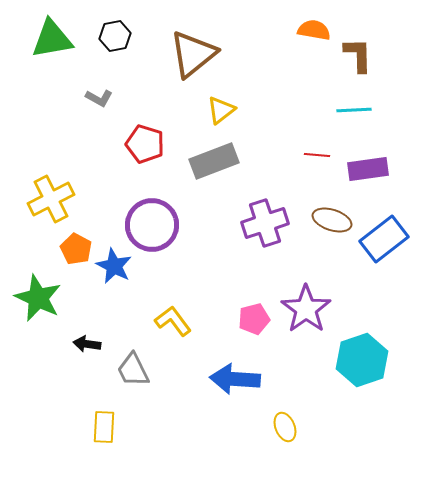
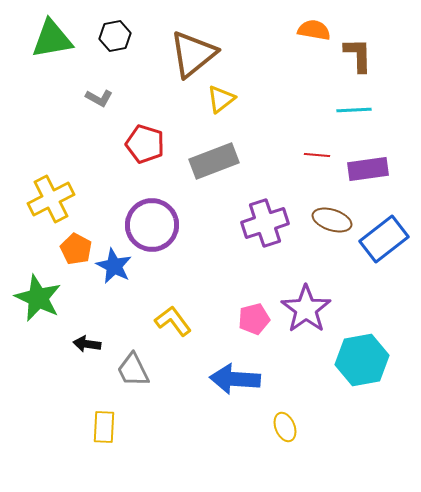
yellow triangle: moved 11 px up
cyan hexagon: rotated 9 degrees clockwise
